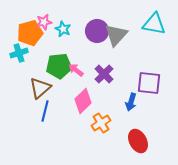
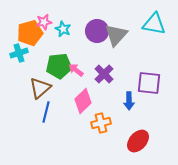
blue arrow: moved 2 px left, 1 px up; rotated 18 degrees counterclockwise
blue line: moved 1 px right, 1 px down
orange cross: rotated 18 degrees clockwise
red ellipse: rotated 70 degrees clockwise
